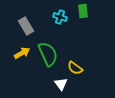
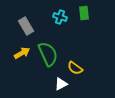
green rectangle: moved 1 px right, 2 px down
white triangle: rotated 40 degrees clockwise
